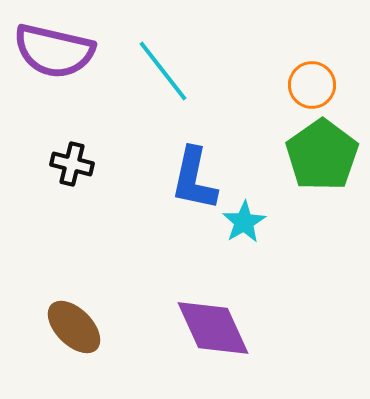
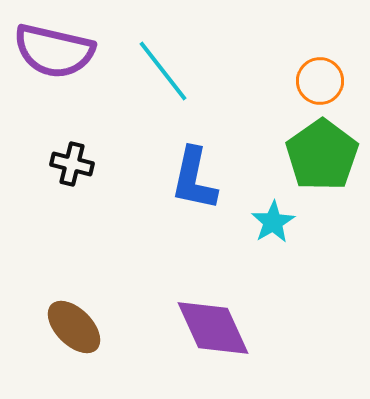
orange circle: moved 8 px right, 4 px up
cyan star: moved 29 px right
